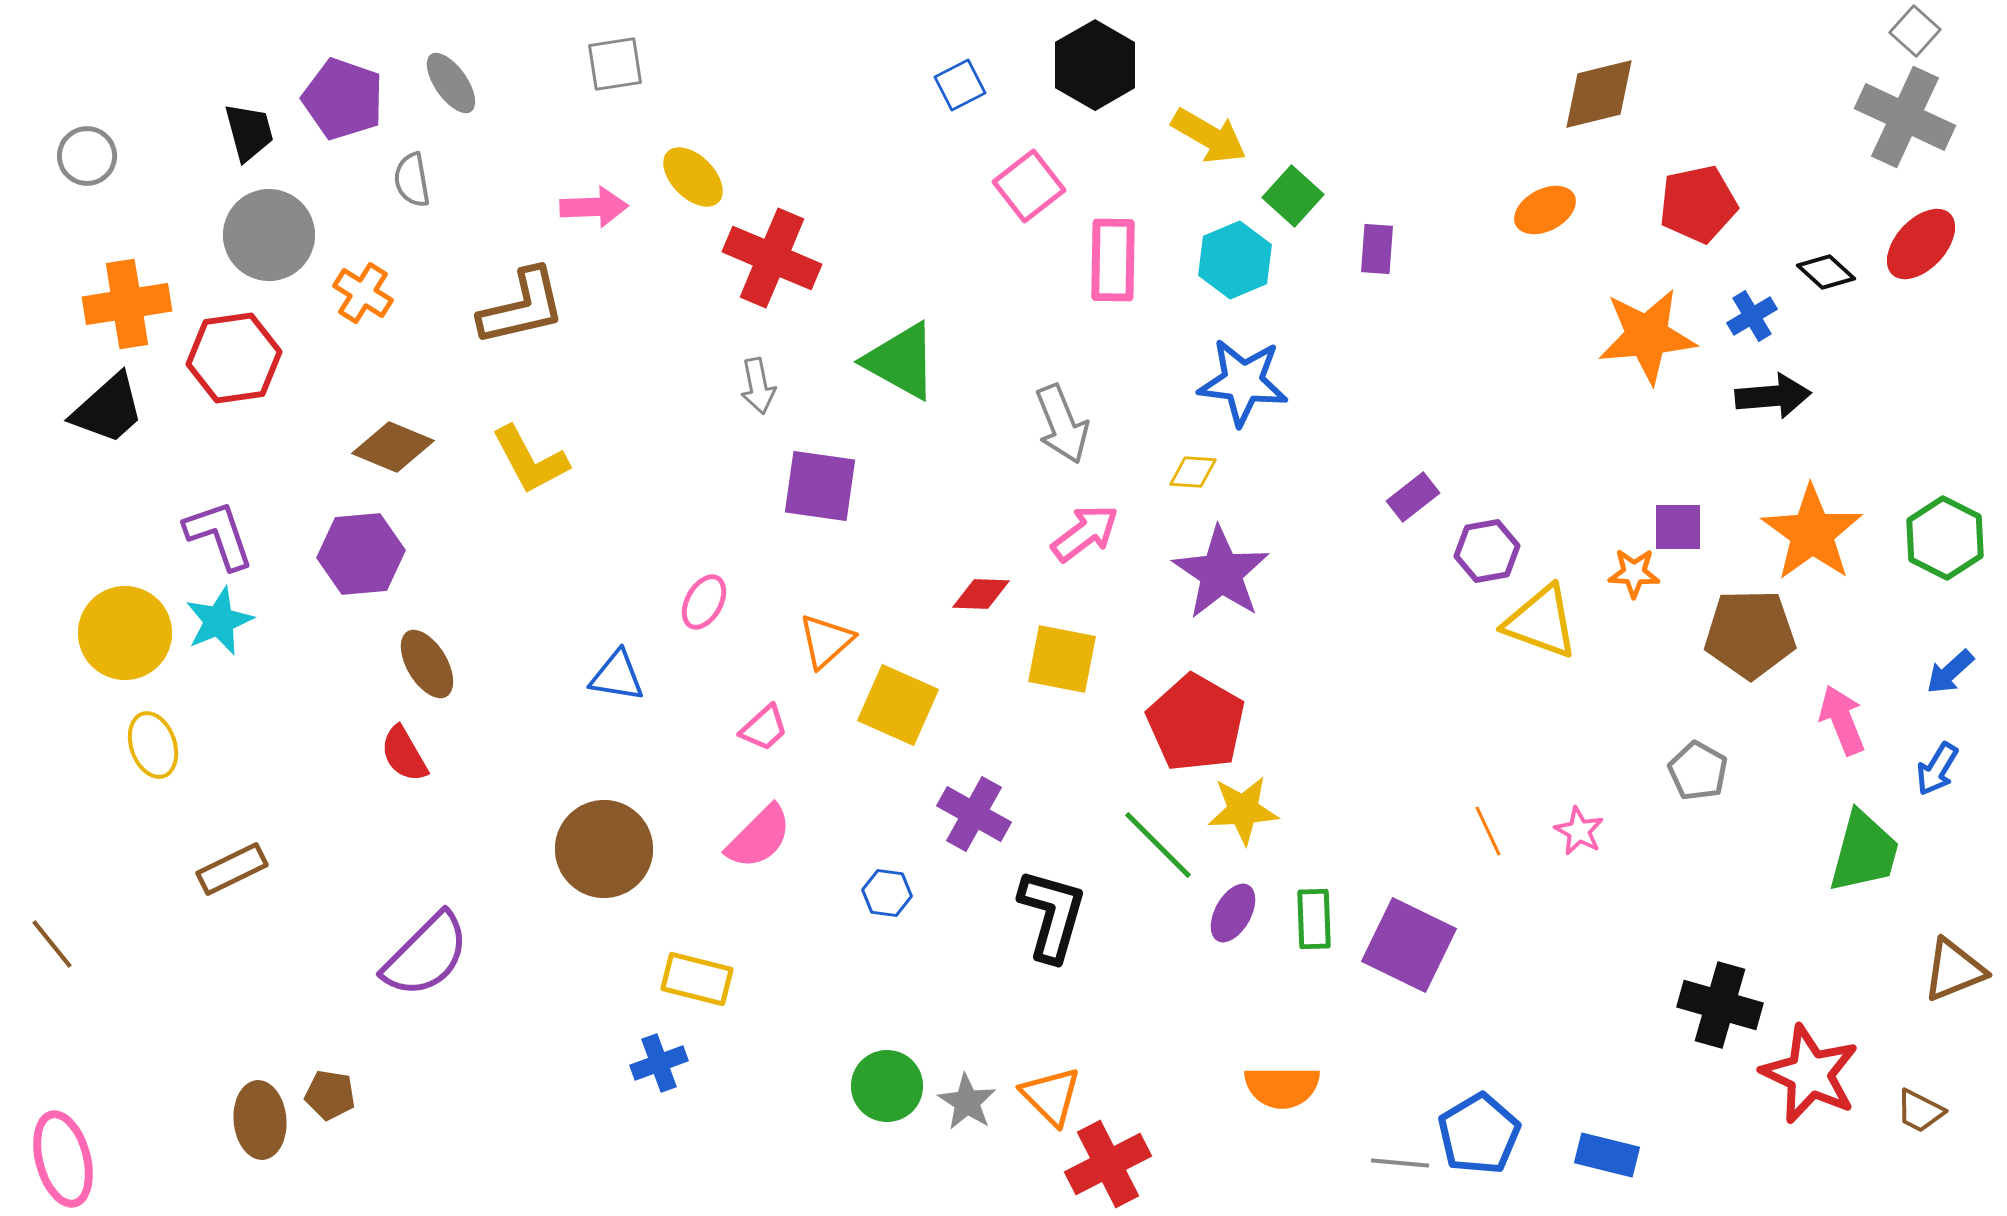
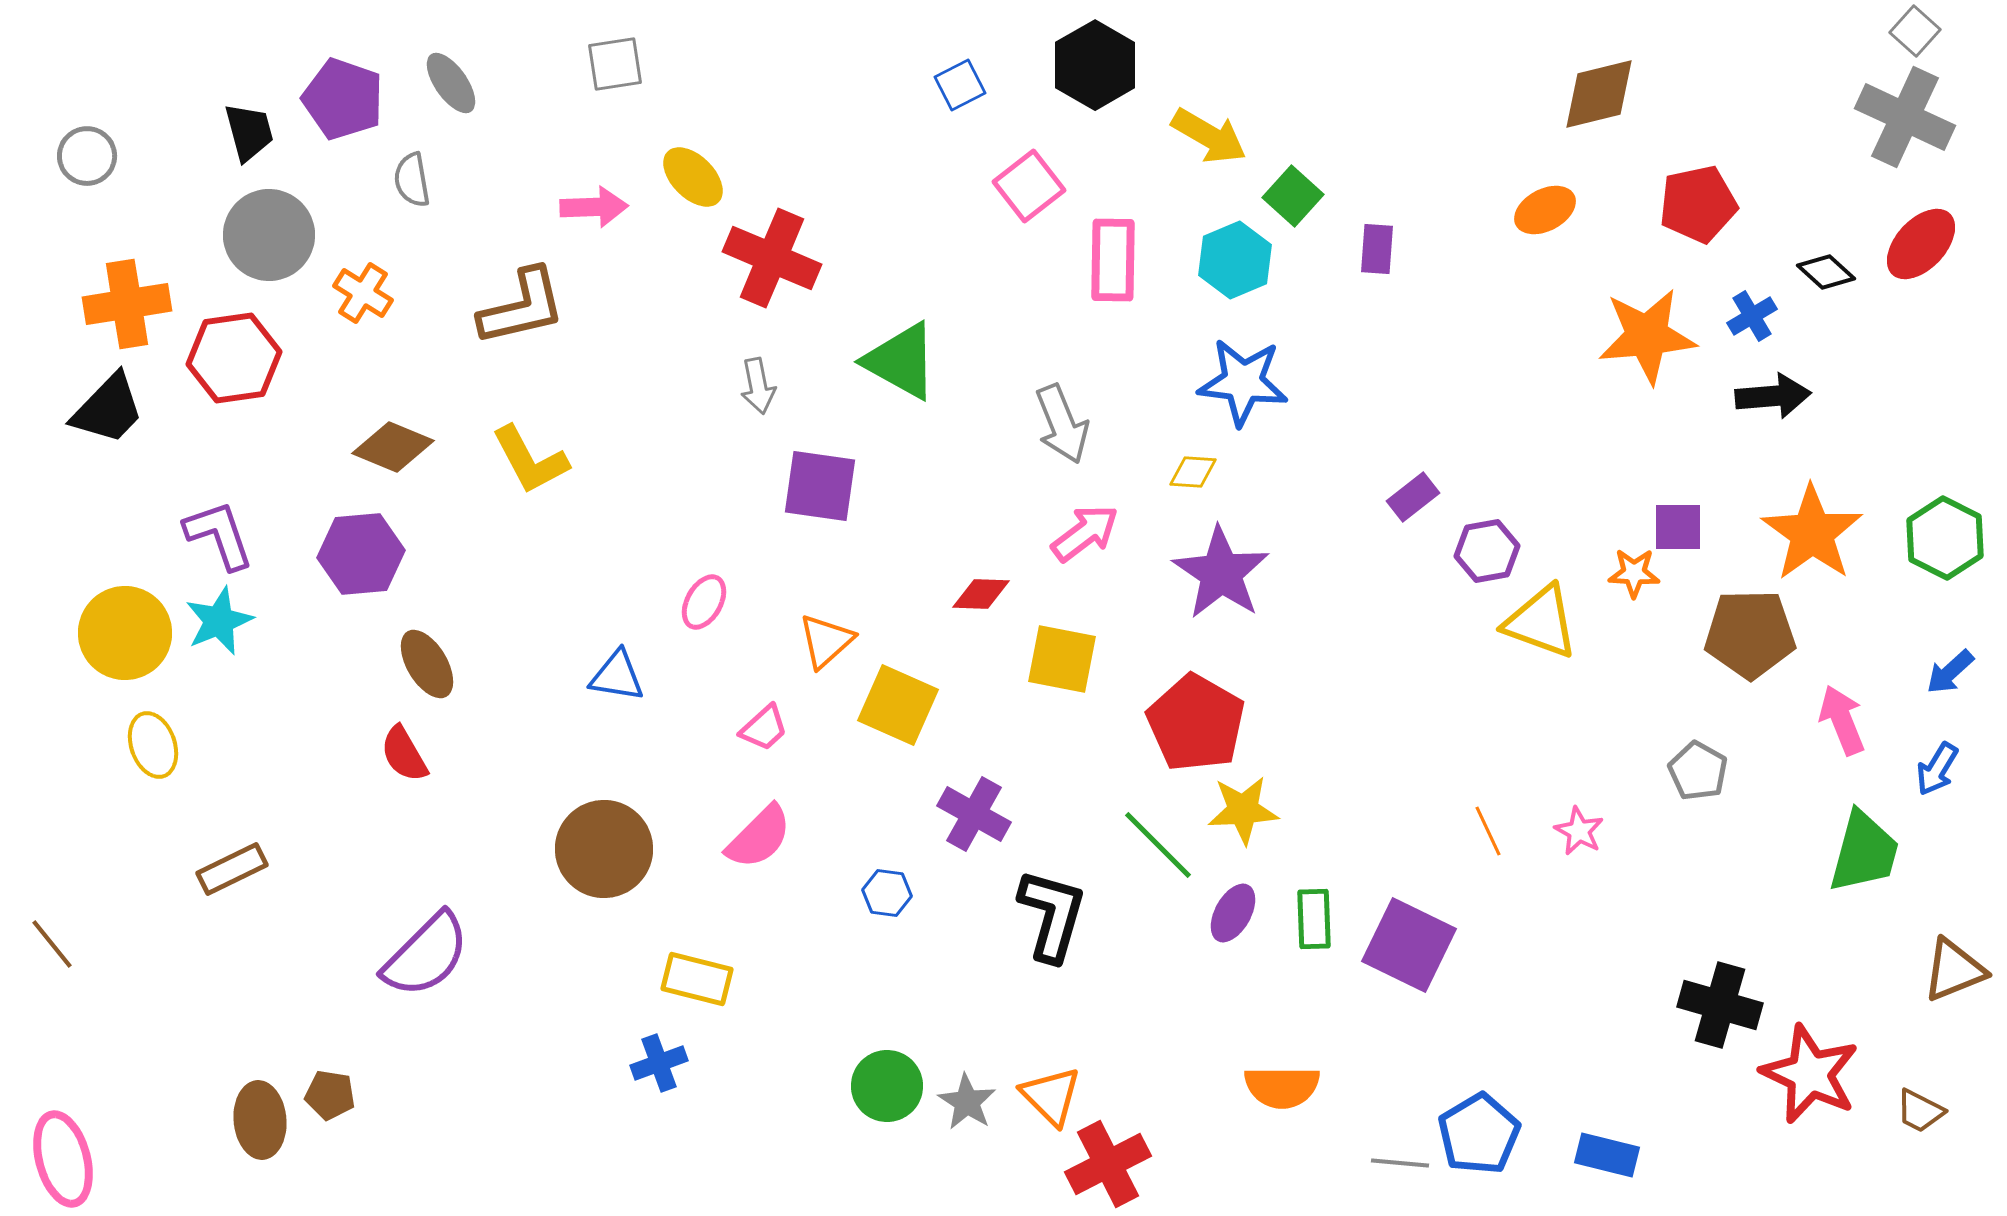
black trapezoid at (108, 409): rotated 4 degrees counterclockwise
